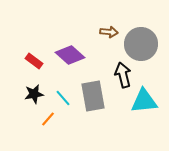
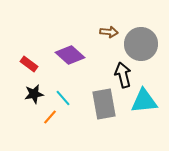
red rectangle: moved 5 px left, 3 px down
gray rectangle: moved 11 px right, 8 px down
orange line: moved 2 px right, 2 px up
